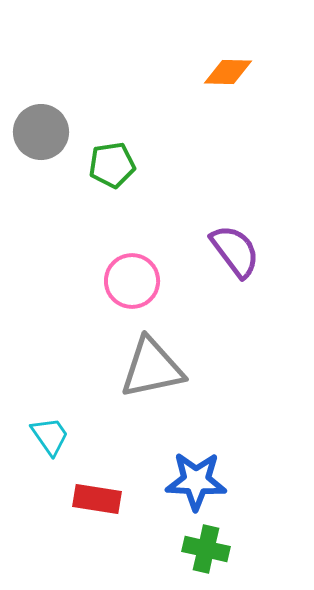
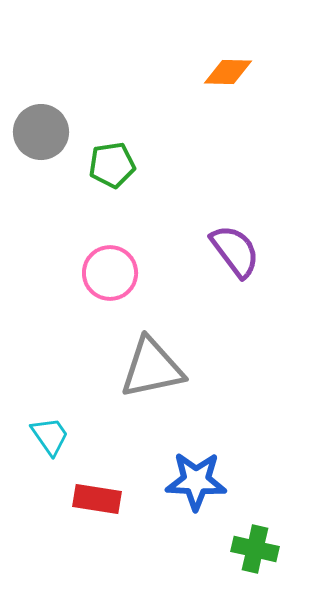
pink circle: moved 22 px left, 8 px up
green cross: moved 49 px right
